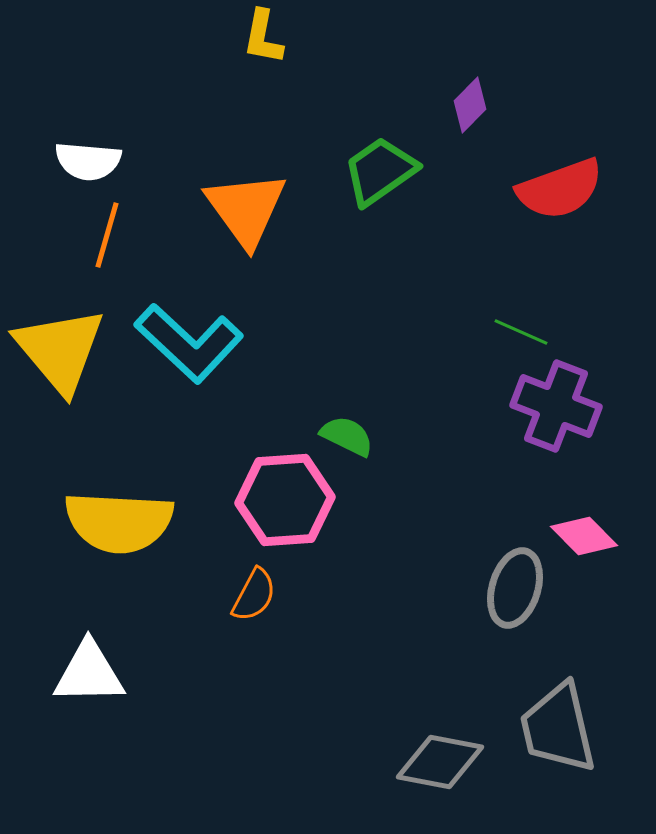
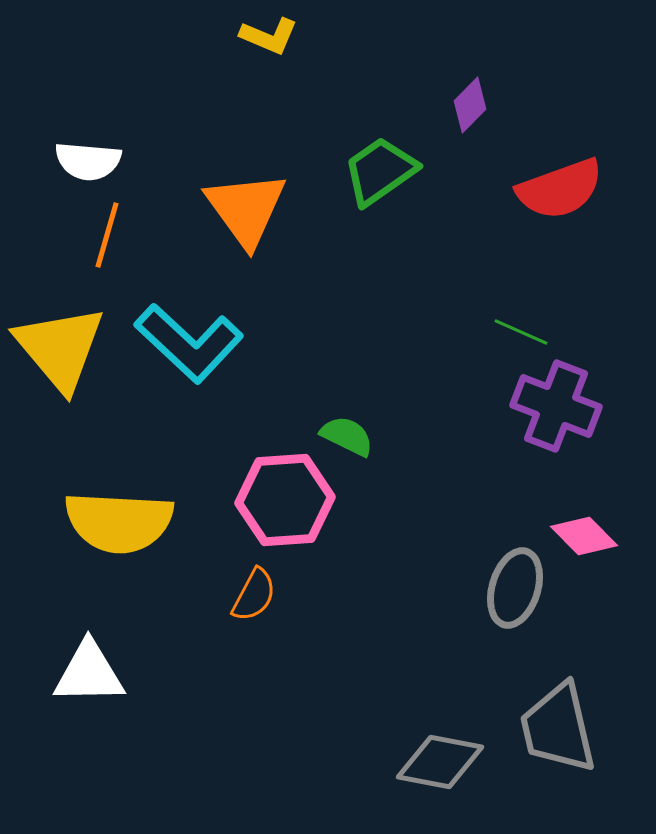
yellow L-shape: moved 6 px right, 1 px up; rotated 78 degrees counterclockwise
yellow triangle: moved 2 px up
